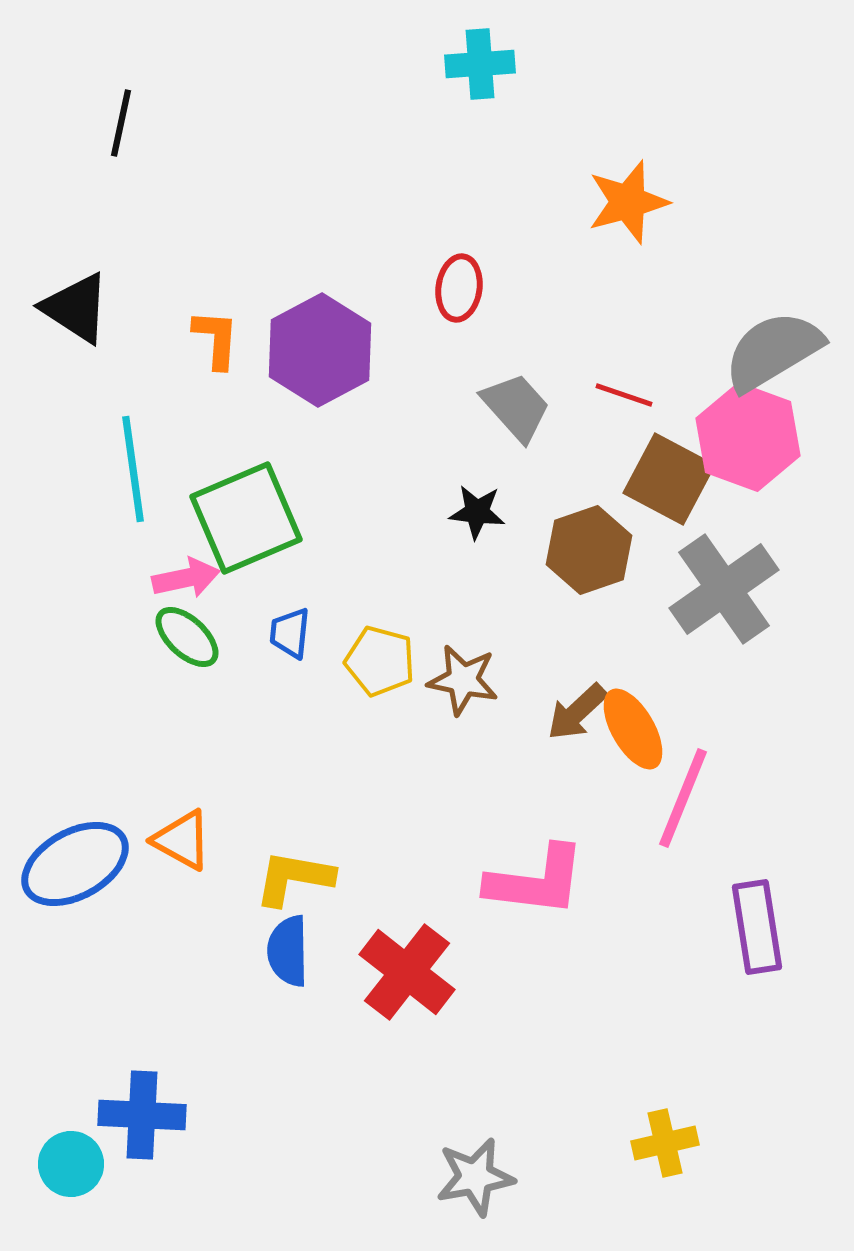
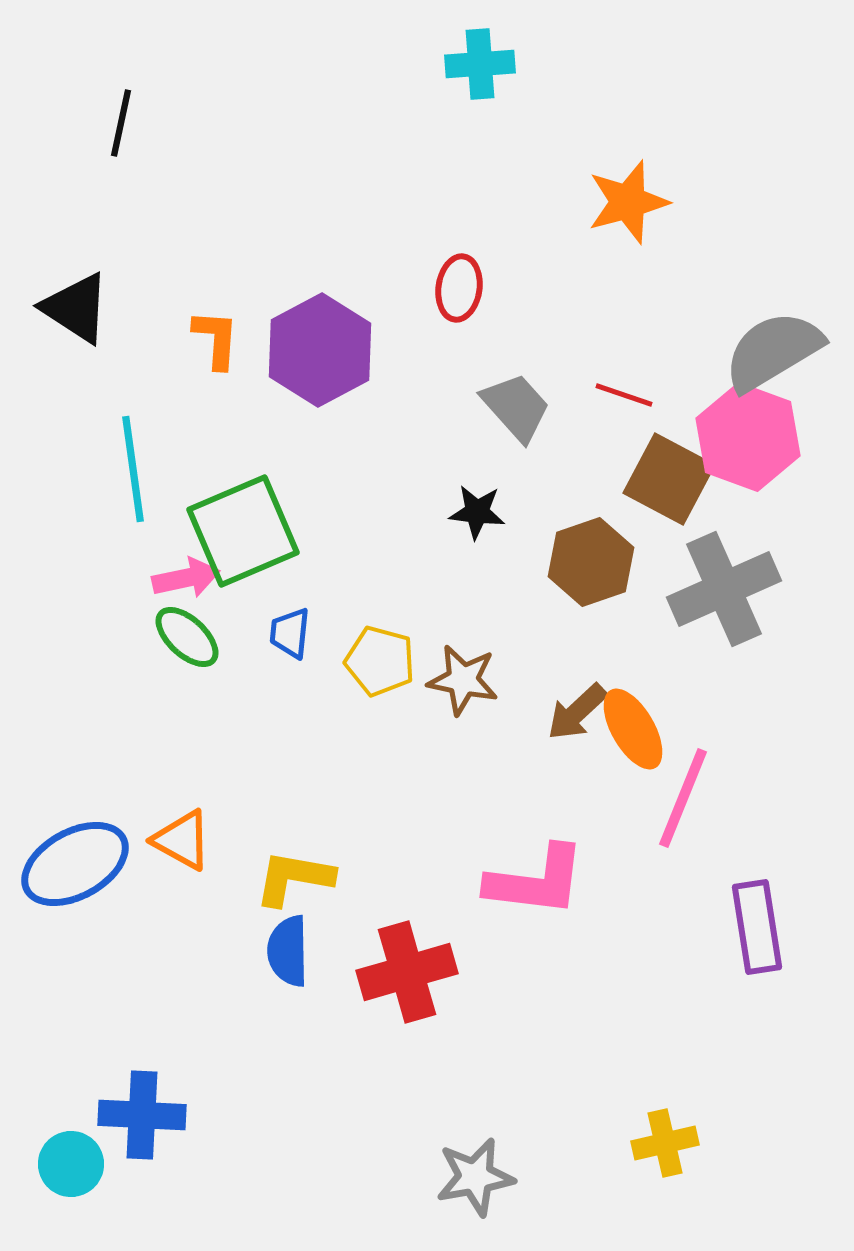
green square: moved 3 px left, 13 px down
brown hexagon: moved 2 px right, 12 px down
gray cross: rotated 11 degrees clockwise
red cross: rotated 36 degrees clockwise
